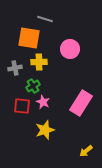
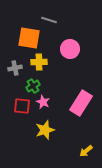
gray line: moved 4 px right, 1 px down
